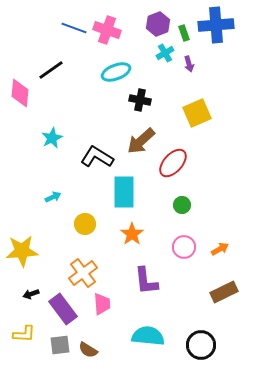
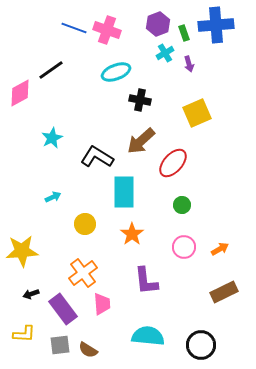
pink diamond: rotated 56 degrees clockwise
